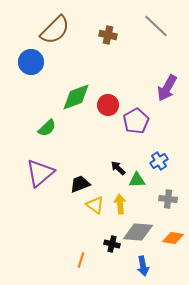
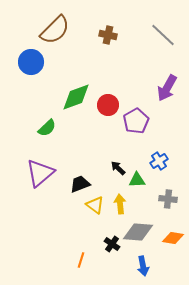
gray line: moved 7 px right, 9 px down
black cross: rotated 21 degrees clockwise
